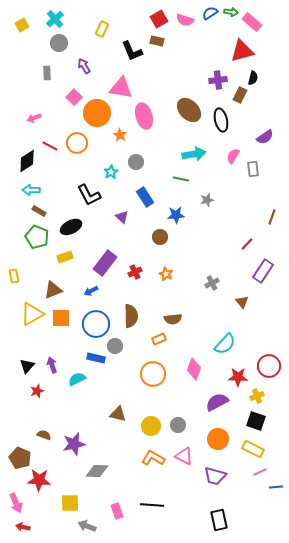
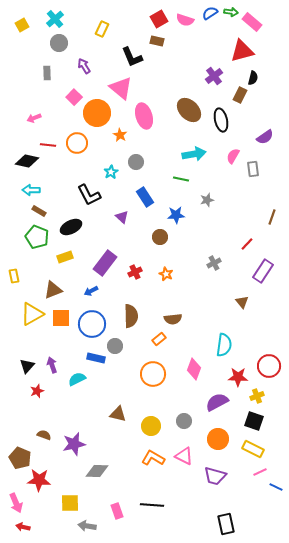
black L-shape at (132, 51): moved 6 px down
purple cross at (218, 80): moved 4 px left, 4 px up; rotated 30 degrees counterclockwise
pink triangle at (121, 88): rotated 30 degrees clockwise
red line at (50, 146): moved 2 px left, 1 px up; rotated 21 degrees counterclockwise
black diamond at (27, 161): rotated 45 degrees clockwise
gray cross at (212, 283): moved 2 px right, 20 px up
blue circle at (96, 324): moved 4 px left
orange rectangle at (159, 339): rotated 16 degrees counterclockwise
cyan semicircle at (225, 344): moved 1 px left, 1 px down; rotated 35 degrees counterclockwise
black square at (256, 421): moved 2 px left
gray circle at (178, 425): moved 6 px right, 4 px up
blue line at (276, 487): rotated 32 degrees clockwise
black rectangle at (219, 520): moved 7 px right, 4 px down
gray arrow at (87, 526): rotated 12 degrees counterclockwise
